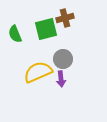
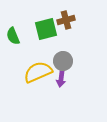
brown cross: moved 1 px right, 2 px down
green semicircle: moved 2 px left, 2 px down
gray circle: moved 2 px down
purple arrow: rotated 14 degrees clockwise
